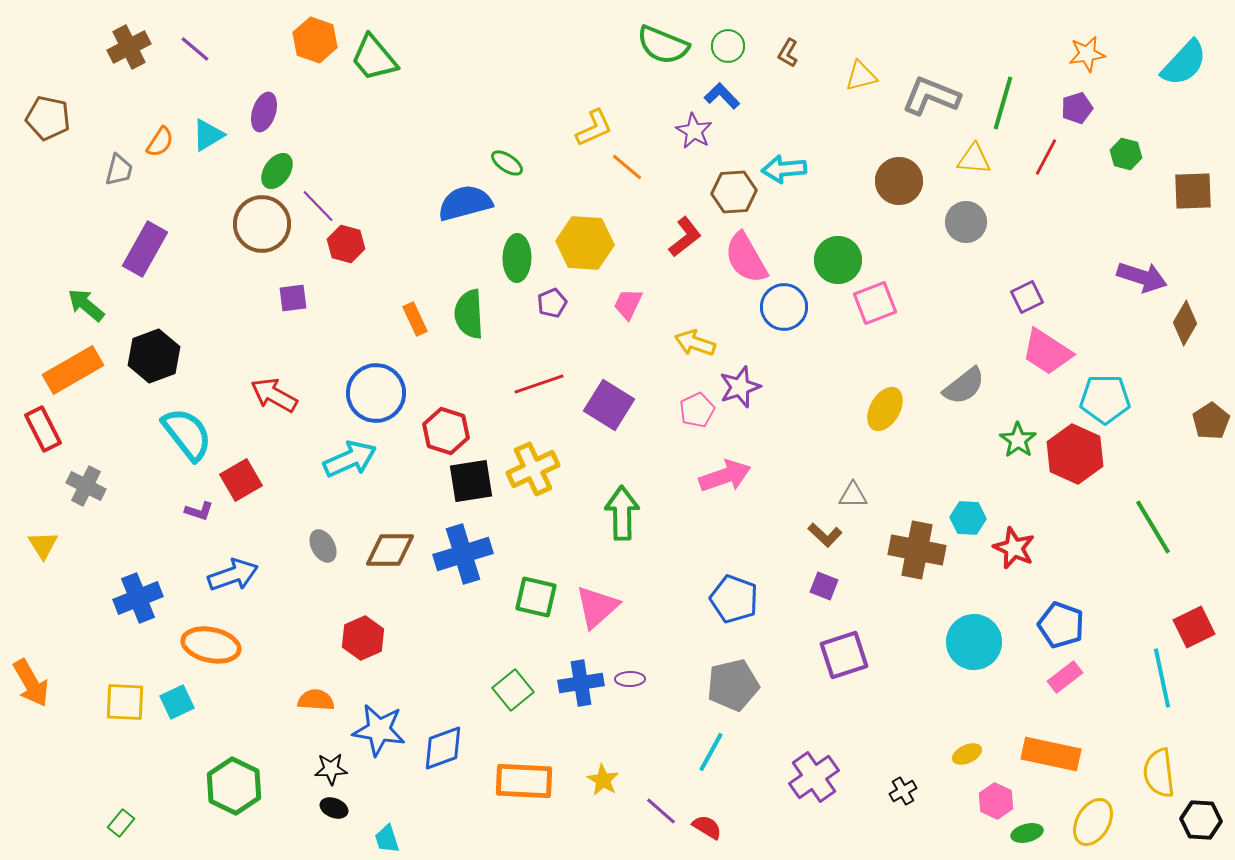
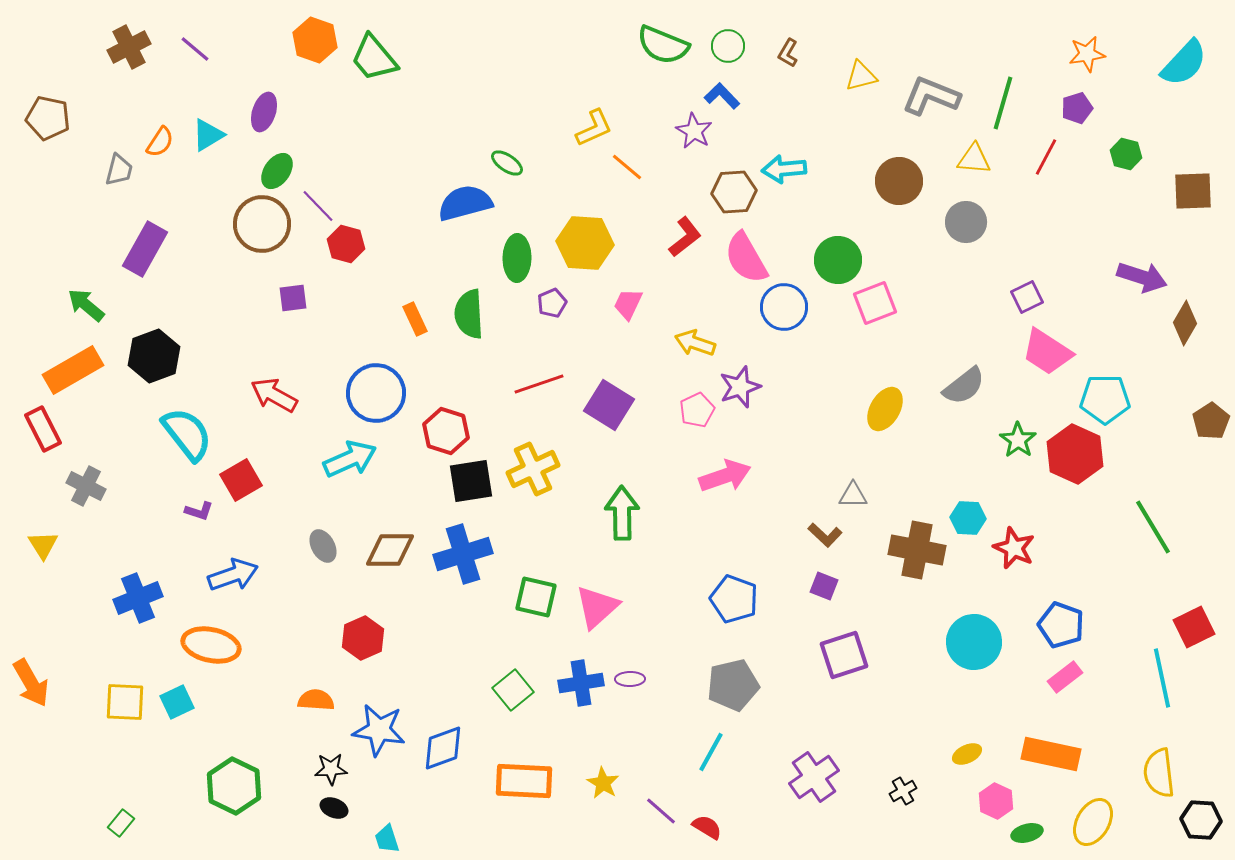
yellow star at (603, 780): moved 3 px down
